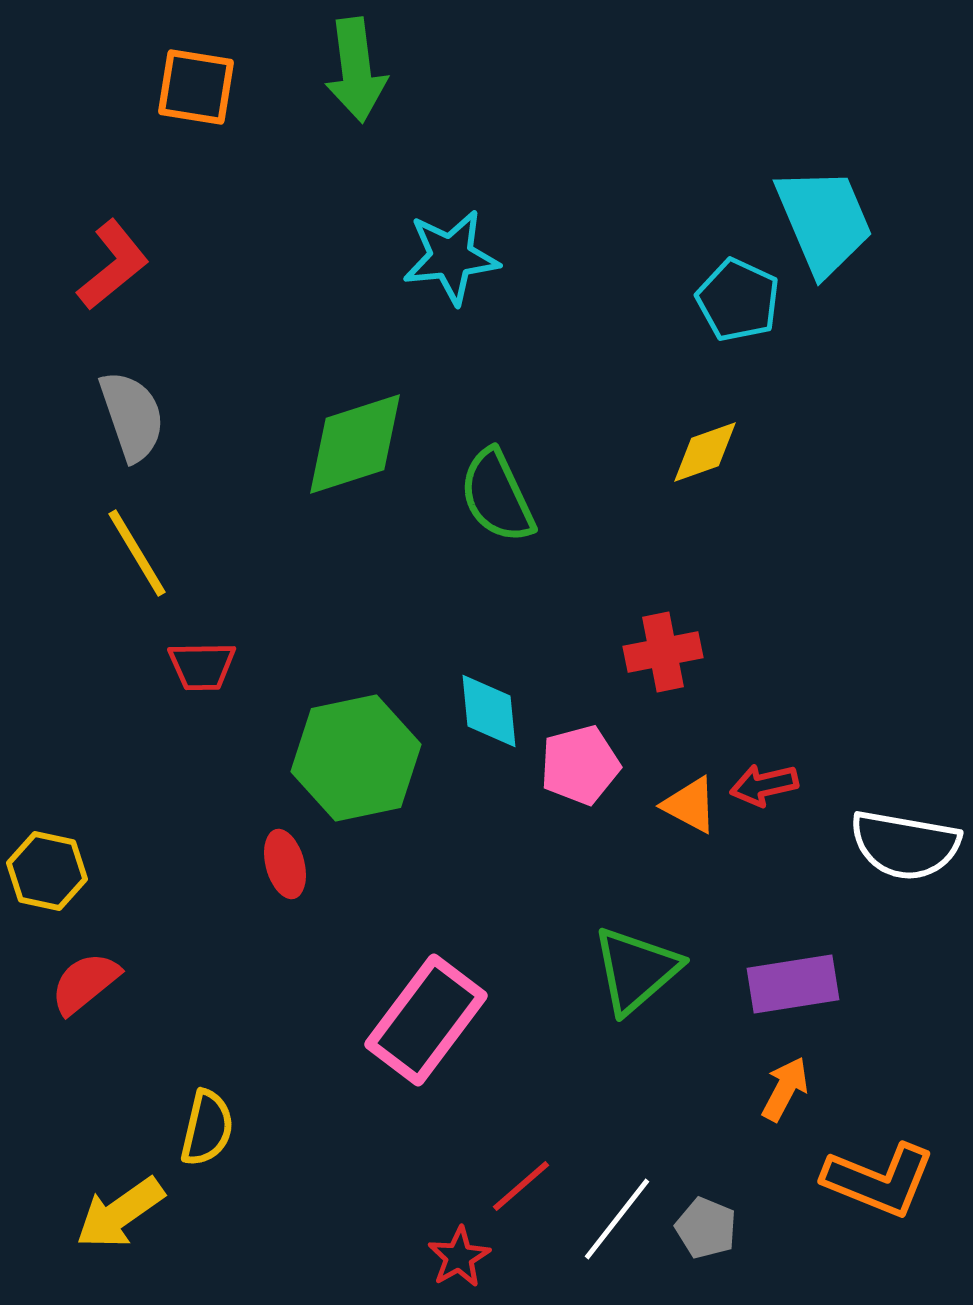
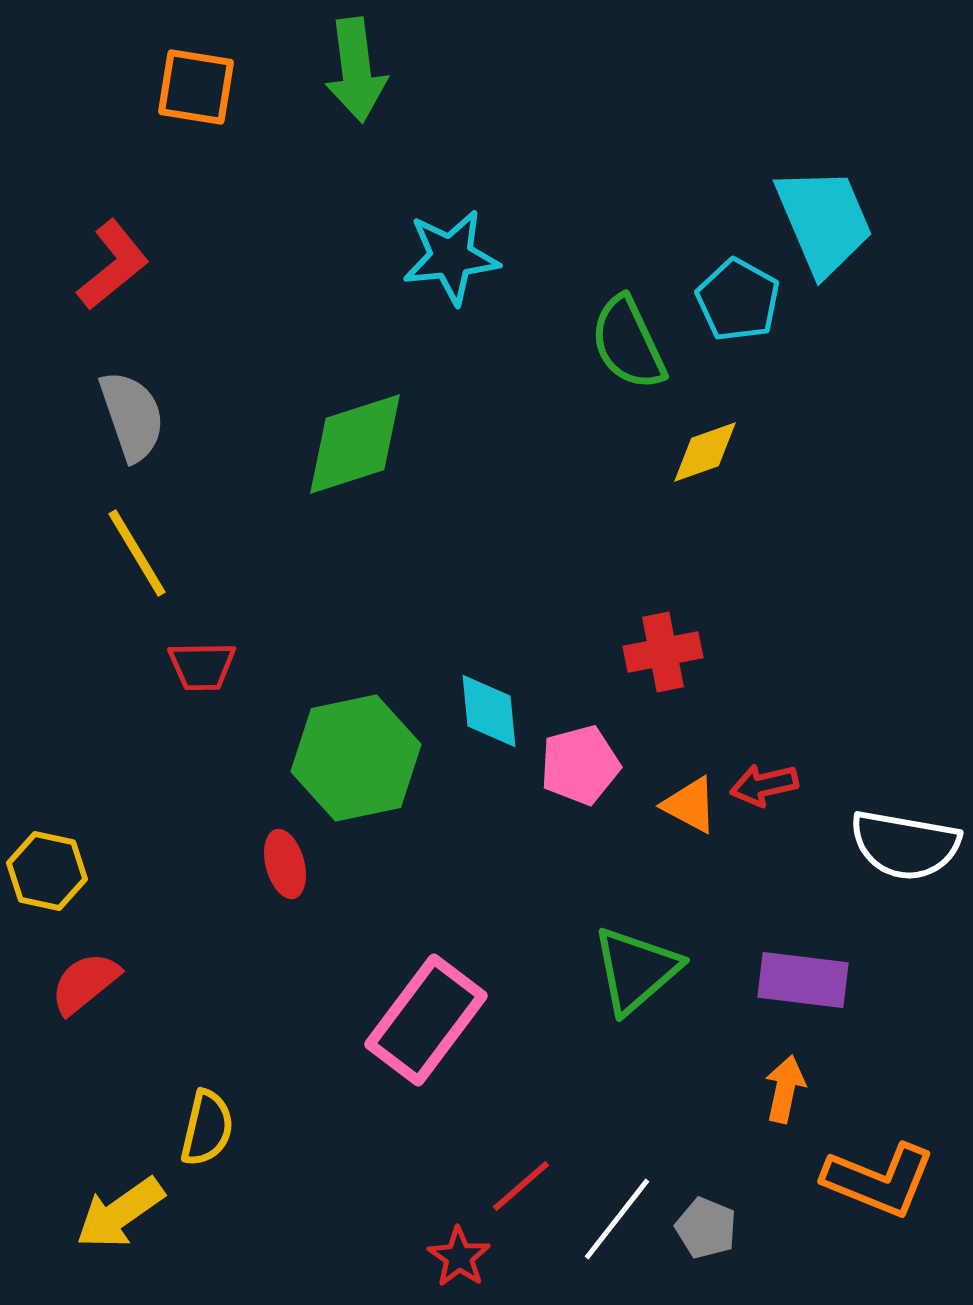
cyan pentagon: rotated 4 degrees clockwise
green semicircle: moved 131 px right, 153 px up
purple rectangle: moved 10 px right, 4 px up; rotated 16 degrees clockwise
orange arrow: rotated 16 degrees counterclockwise
red star: rotated 8 degrees counterclockwise
